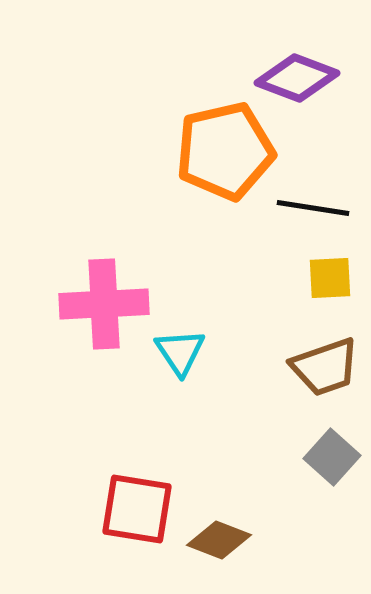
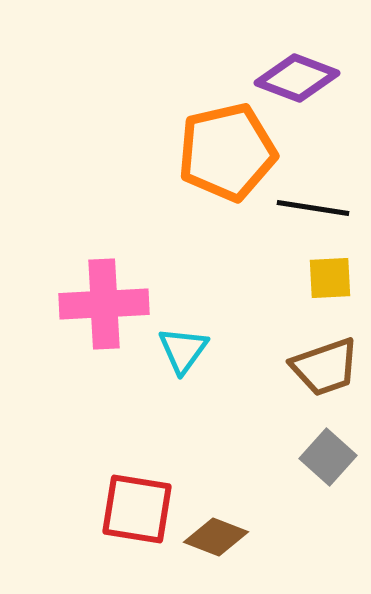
orange pentagon: moved 2 px right, 1 px down
cyan triangle: moved 3 px right, 2 px up; rotated 10 degrees clockwise
gray square: moved 4 px left
brown diamond: moved 3 px left, 3 px up
